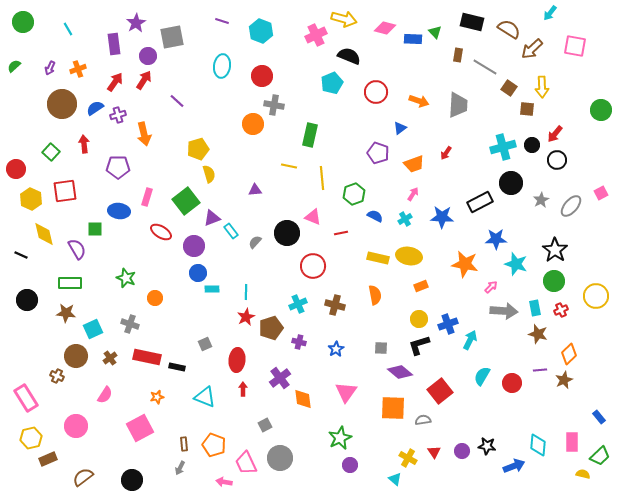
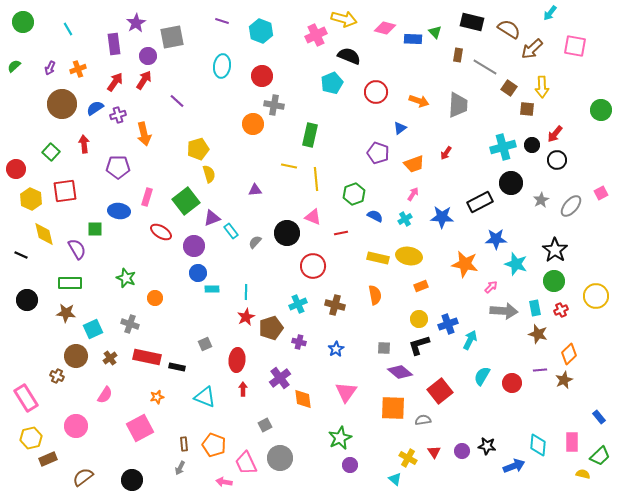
yellow line at (322, 178): moved 6 px left, 1 px down
gray square at (381, 348): moved 3 px right
